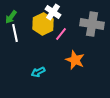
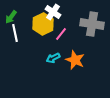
cyan arrow: moved 15 px right, 14 px up
